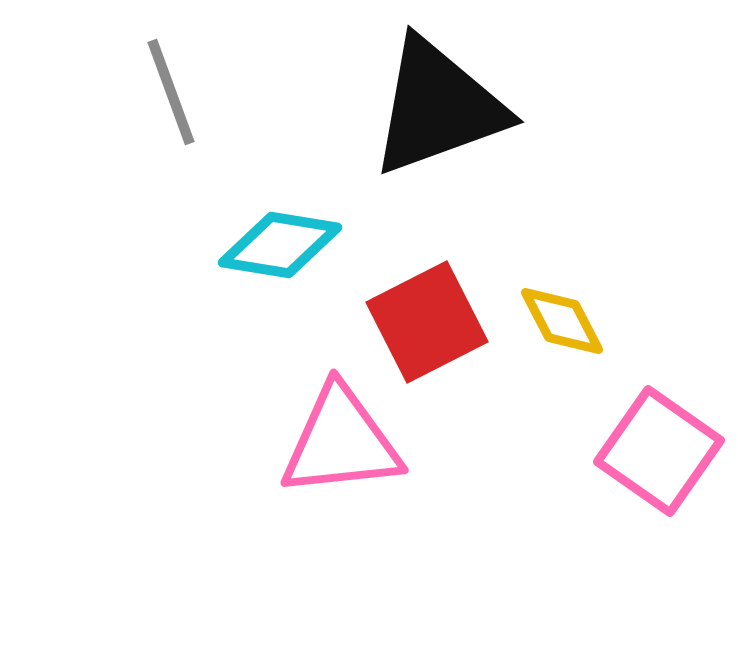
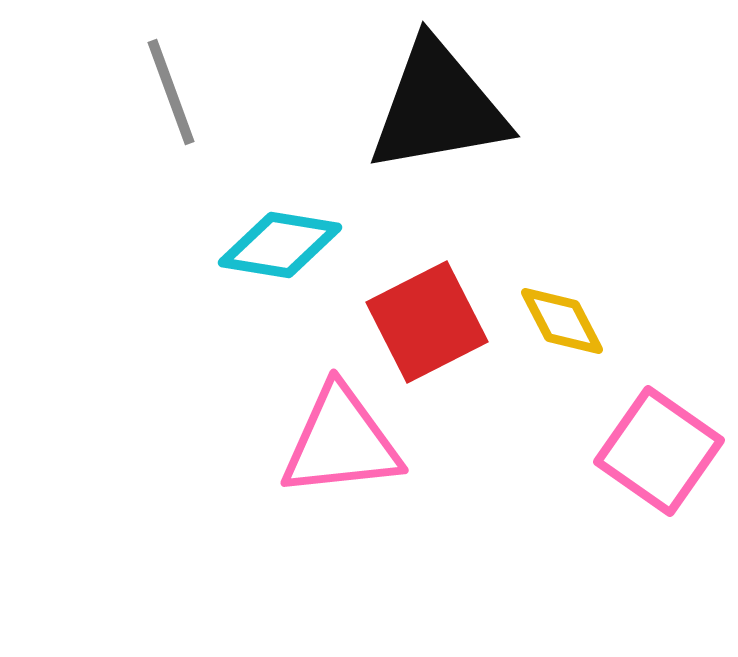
black triangle: rotated 10 degrees clockwise
